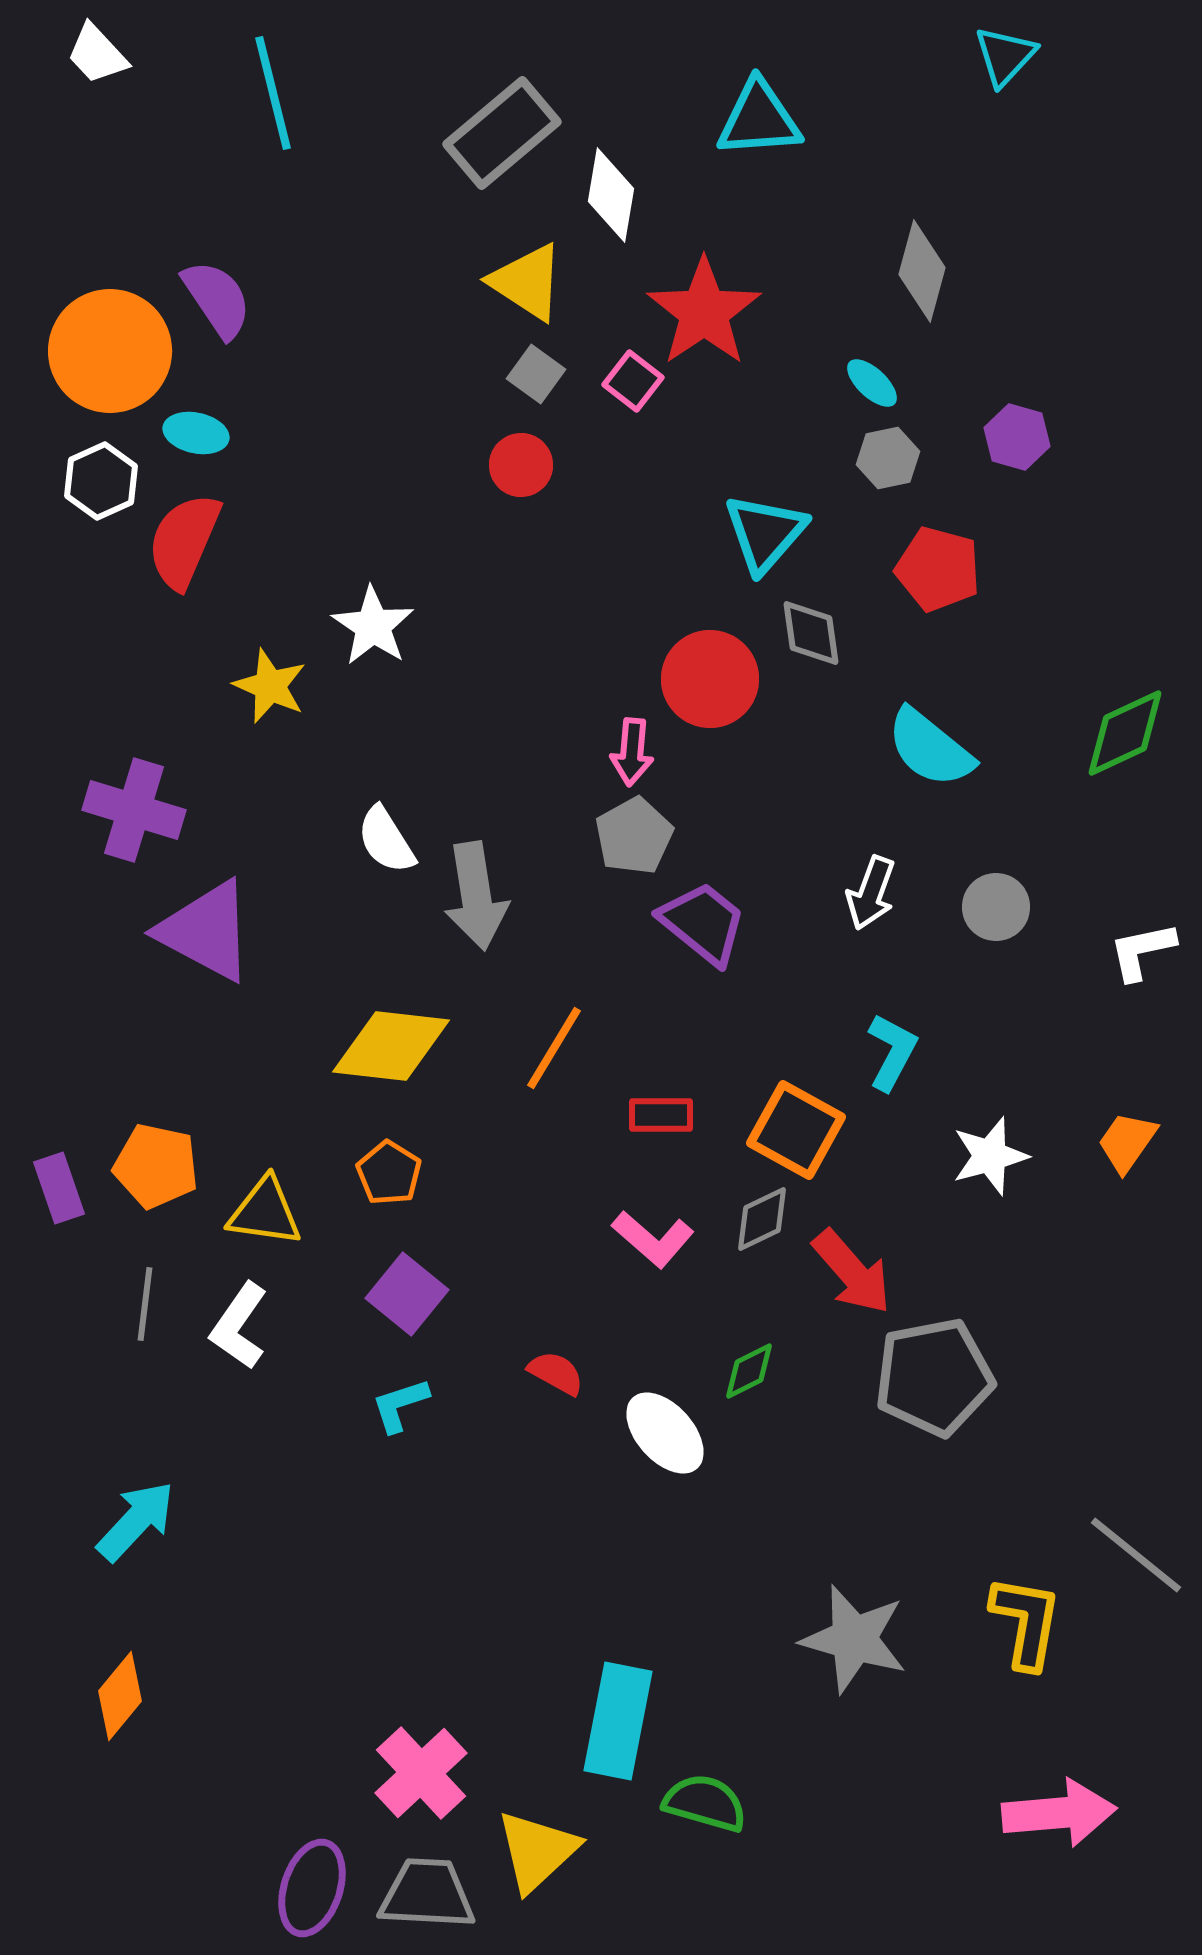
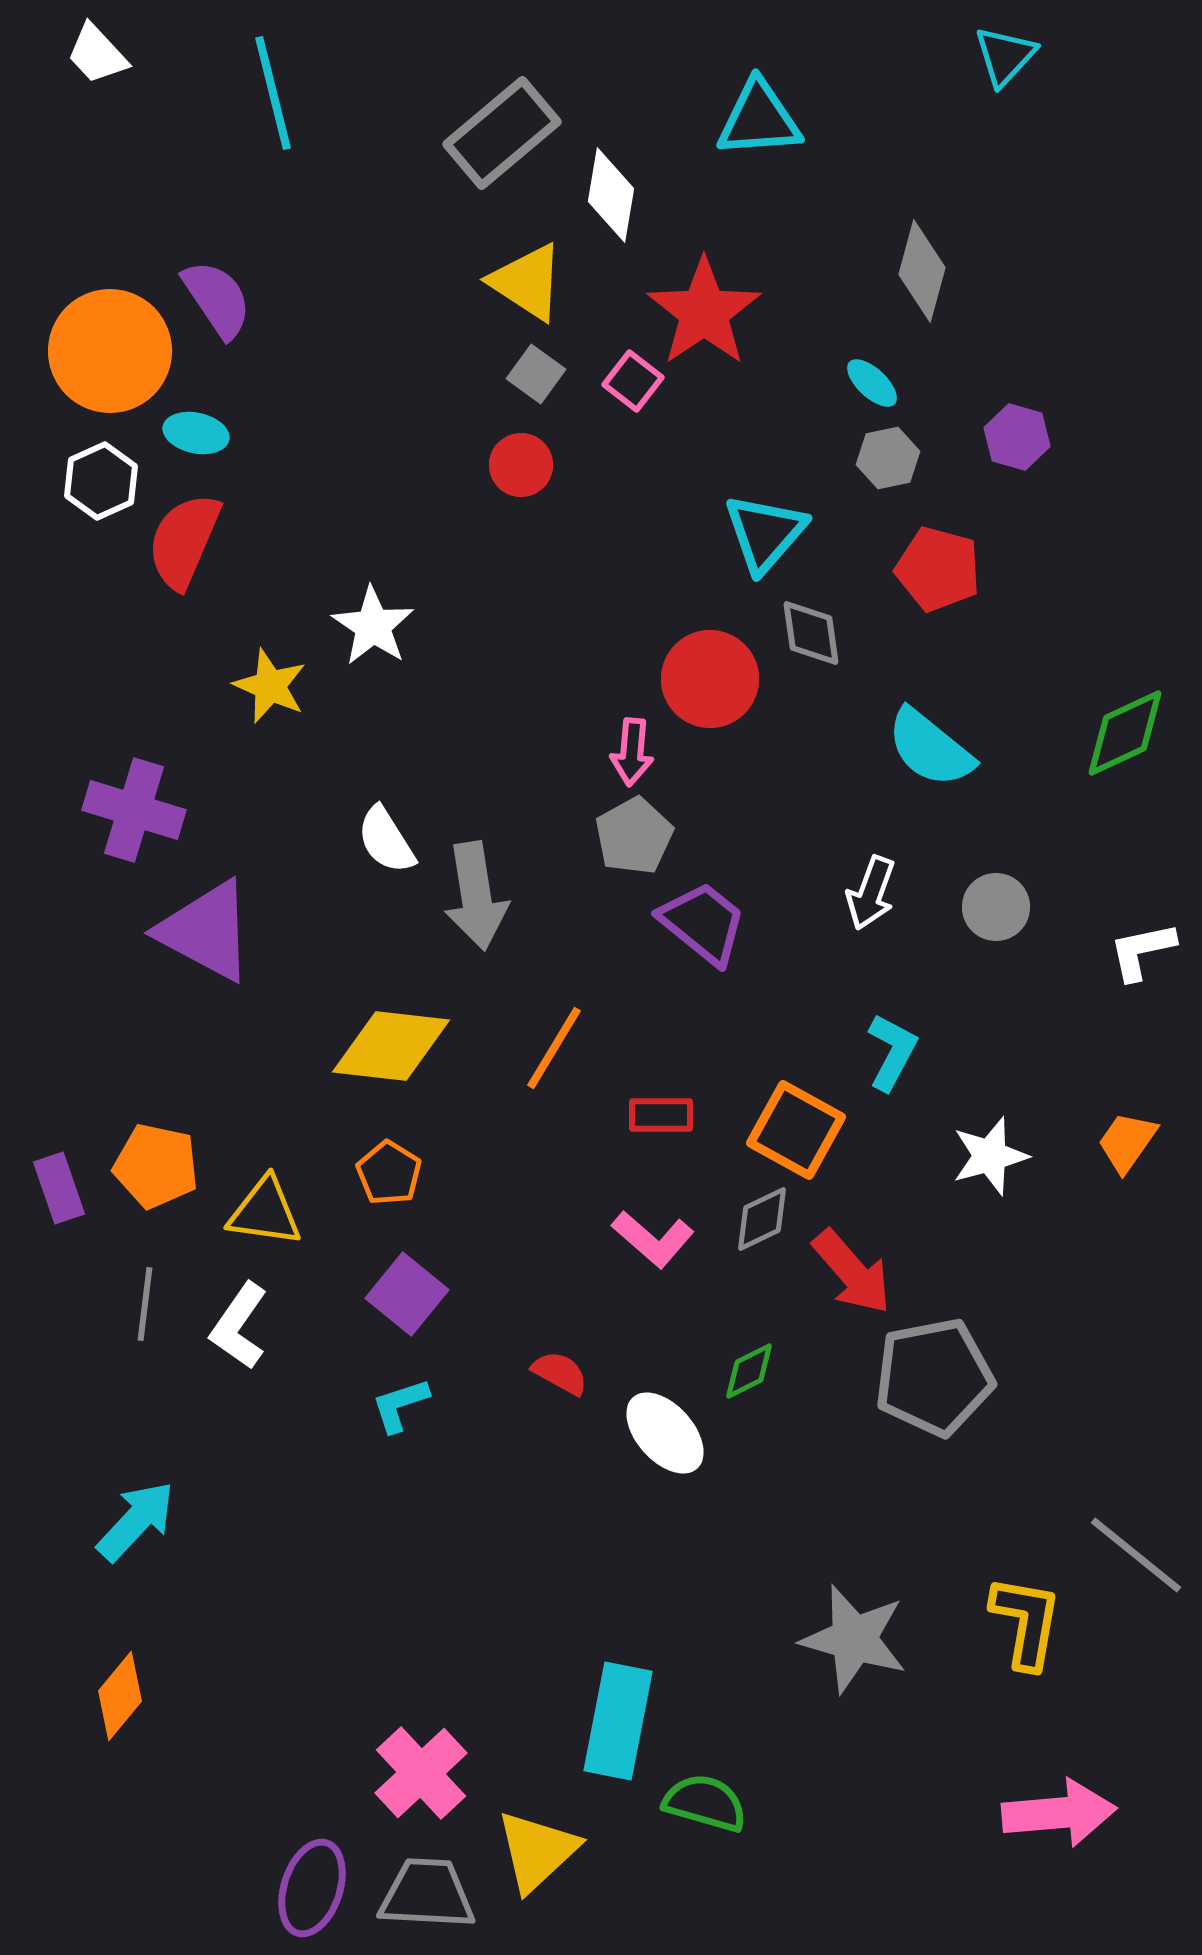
red semicircle at (556, 1373): moved 4 px right
